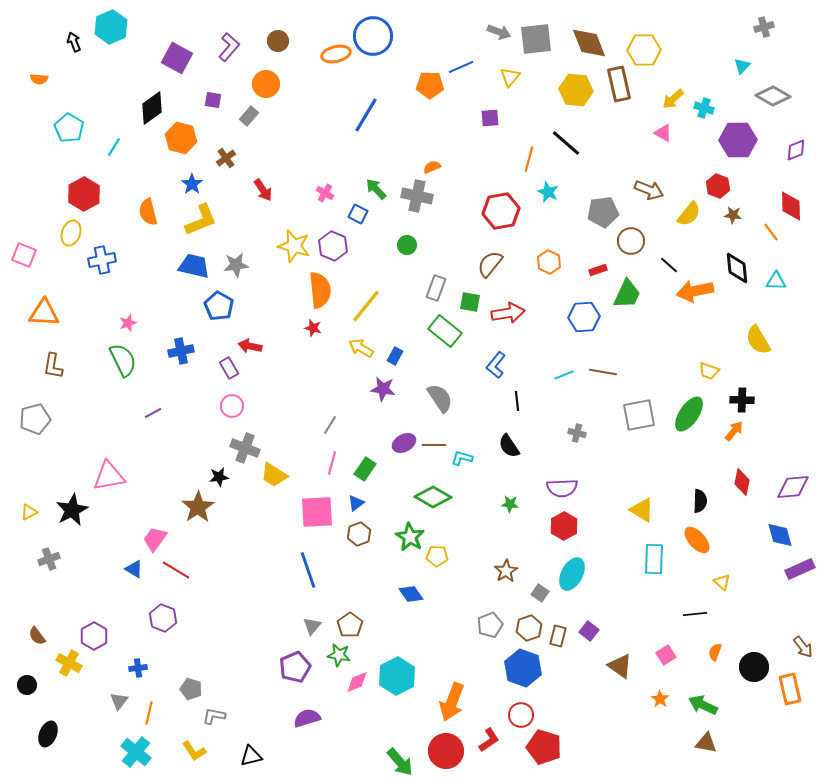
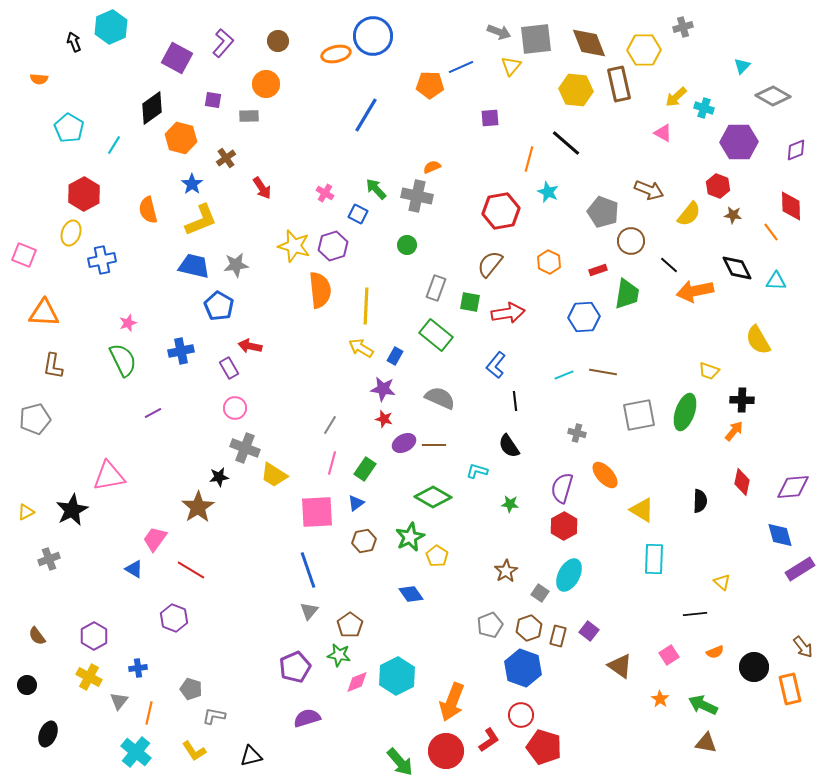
gray cross at (764, 27): moved 81 px left
purple L-shape at (229, 47): moved 6 px left, 4 px up
yellow triangle at (510, 77): moved 1 px right, 11 px up
yellow arrow at (673, 99): moved 3 px right, 2 px up
gray rectangle at (249, 116): rotated 48 degrees clockwise
purple hexagon at (738, 140): moved 1 px right, 2 px down
cyan line at (114, 147): moved 2 px up
red arrow at (263, 190): moved 1 px left, 2 px up
orange semicircle at (148, 212): moved 2 px up
gray pentagon at (603, 212): rotated 28 degrees clockwise
purple hexagon at (333, 246): rotated 20 degrees clockwise
black diamond at (737, 268): rotated 20 degrees counterclockwise
green trapezoid at (627, 294): rotated 16 degrees counterclockwise
yellow line at (366, 306): rotated 36 degrees counterclockwise
red star at (313, 328): moved 71 px right, 91 px down
green rectangle at (445, 331): moved 9 px left, 4 px down
gray semicircle at (440, 398): rotated 32 degrees counterclockwise
black line at (517, 401): moved 2 px left
pink circle at (232, 406): moved 3 px right, 2 px down
green ellipse at (689, 414): moved 4 px left, 2 px up; rotated 15 degrees counterclockwise
cyan L-shape at (462, 458): moved 15 px right, 13 px down
purple semicircle at (562, 488): rotated 108 degrees clockwise
yellow triangle at (29, 512): moved 3 px left
brown hexagon at (359, 534): moved 5 px right, 7 px down; rotated 10 degrees clockwise
green star at (410, 537): rotated 16 degrees clockwise
orange ellipse at (697, 540): moved 92 px left, 65 px up
yellow pentagon at (437, 556): rotated 30 degrees clockwise
purple rectangle at (800, 569): rotated 8 degrees counterclockwise
red line at (176, 570): moved 15 px right
cyan ellipse at (572, 574): moved 3 px left, 1 px down
purple hexagon at (163, 618): moved 11 px right
gray triangle at (312, 626): moved 3 px left, 15 px up
orange semicircle at (715, 652): rotated 132 degrees counterclockwise
pink square at (666, 655): moved 3 px right
yellow cross at (69, 663): moved 20 px right, 14 px down
